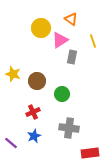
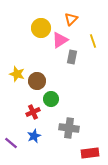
orange triangle: rotated 40 degrees clockwise
yellow star: moved 4 px right
green circle: moved 11 px left, 5 px down
